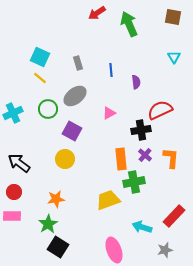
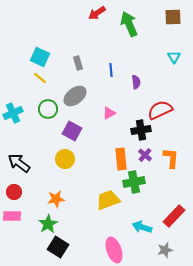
brown square: rotated 12 degrees counterclockwise
